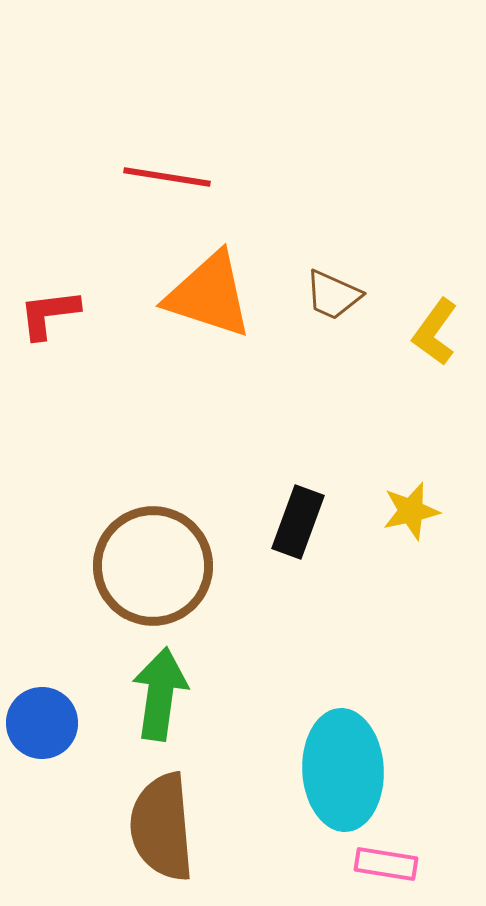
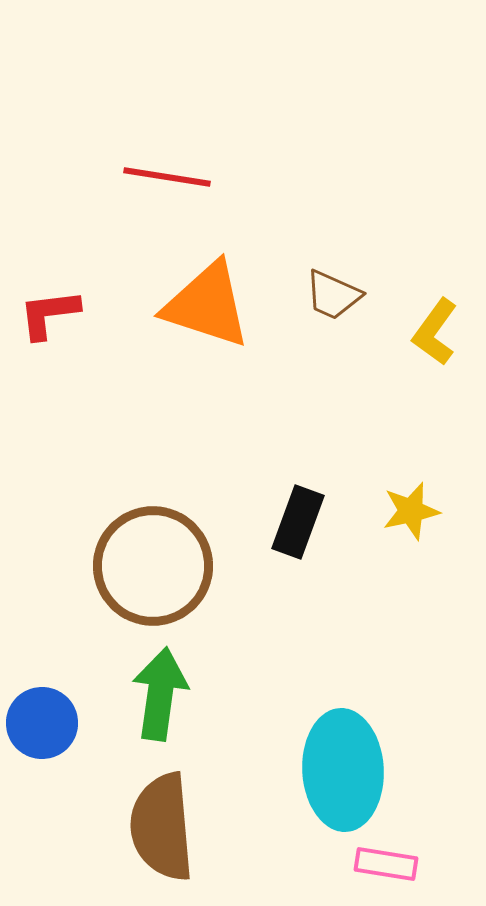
orange triangle: moved 2 px left, 10 px down
